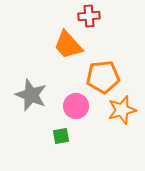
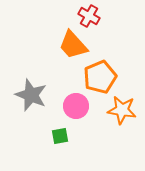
red cross: rotated 35 degrees clockwise
orange trapezoid: moved 5 px right
orange pentagon: moved 3 px left; rotated 16 degrees counterclockwise
orange star: rotated 24 degrees clockwise
green square: moved 1 px left
